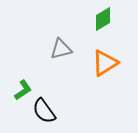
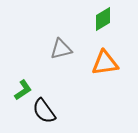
orange triangle: rotated 24 degrees clockwise
